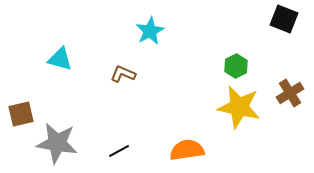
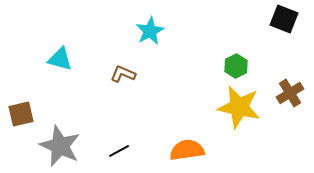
gray star: moved 3 px right, 3 px down; rotated 15 degrees clockwise
